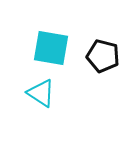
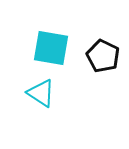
black pentagon: rotated 12 degrees clockwise
